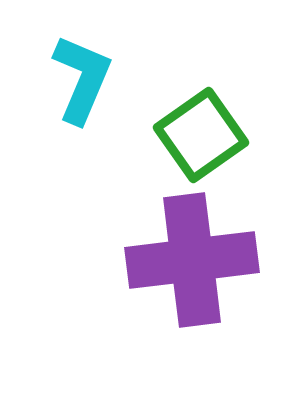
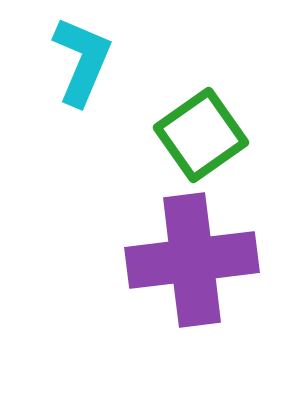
cyan L-shape: moved 18 px up
